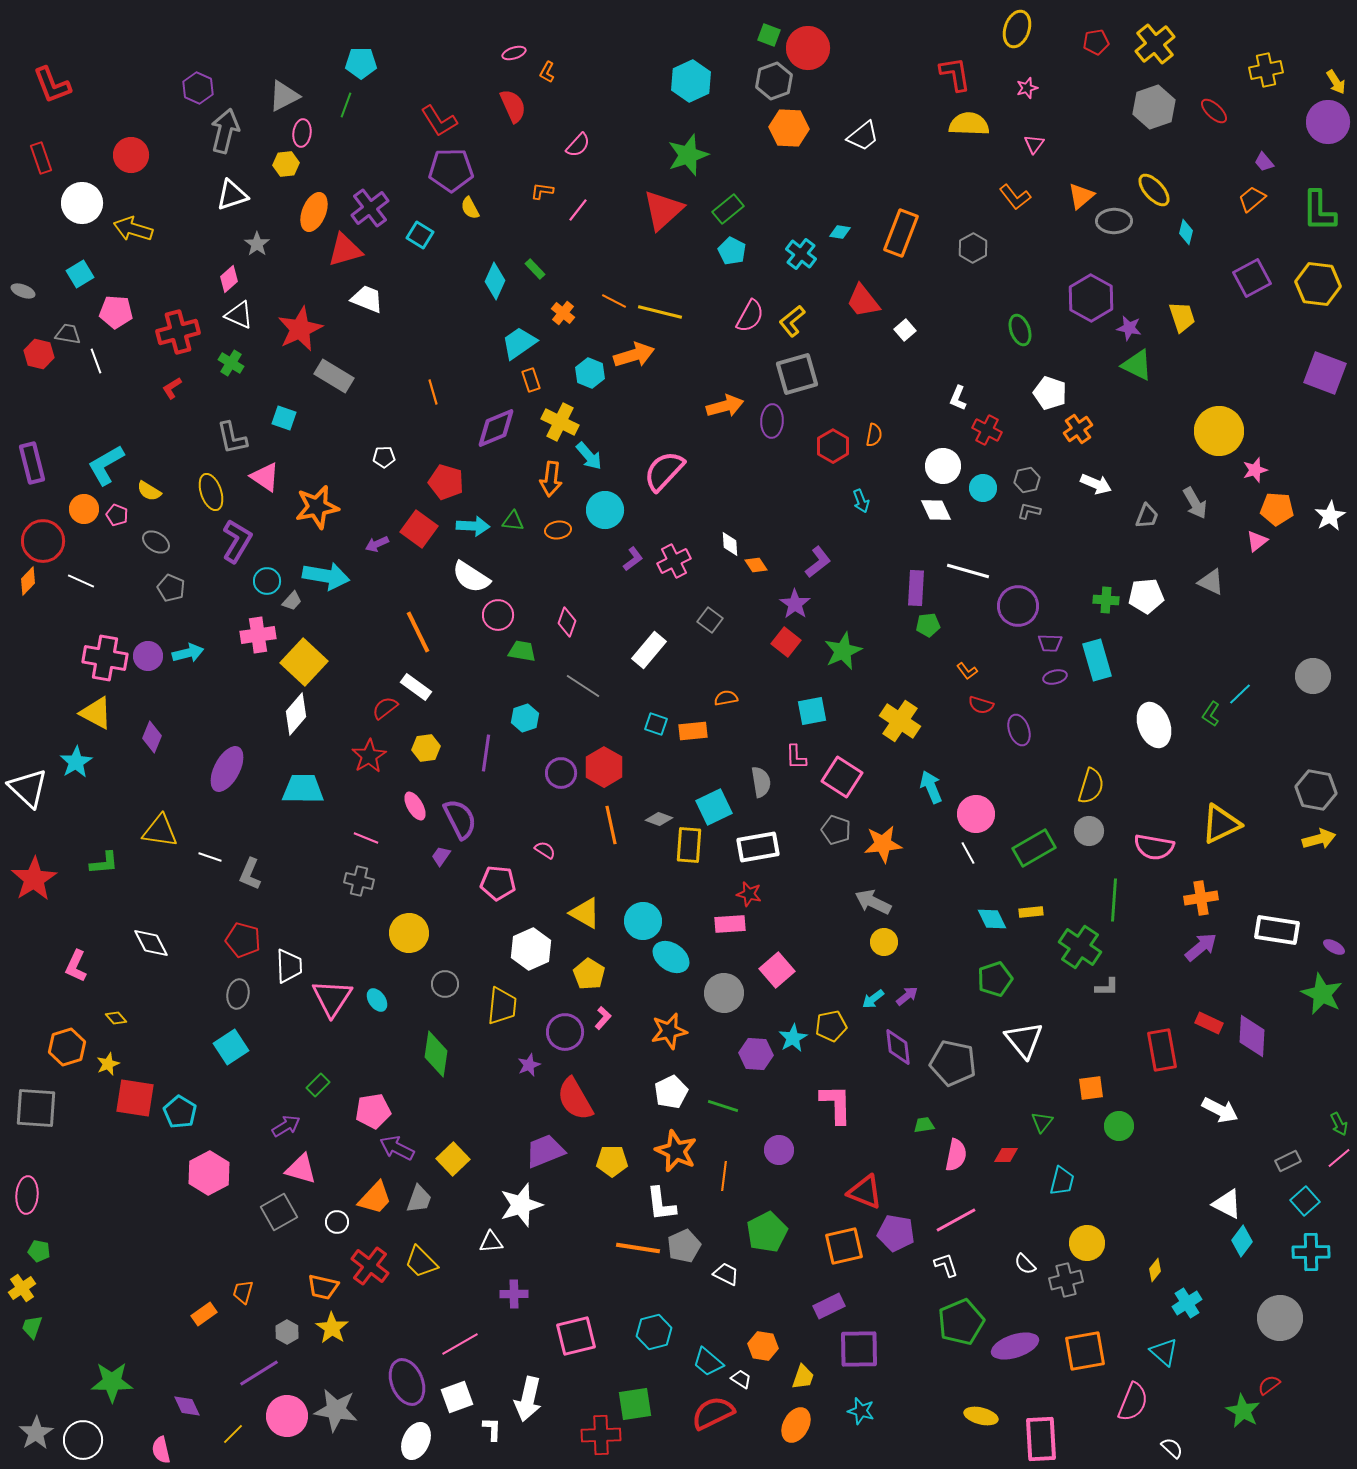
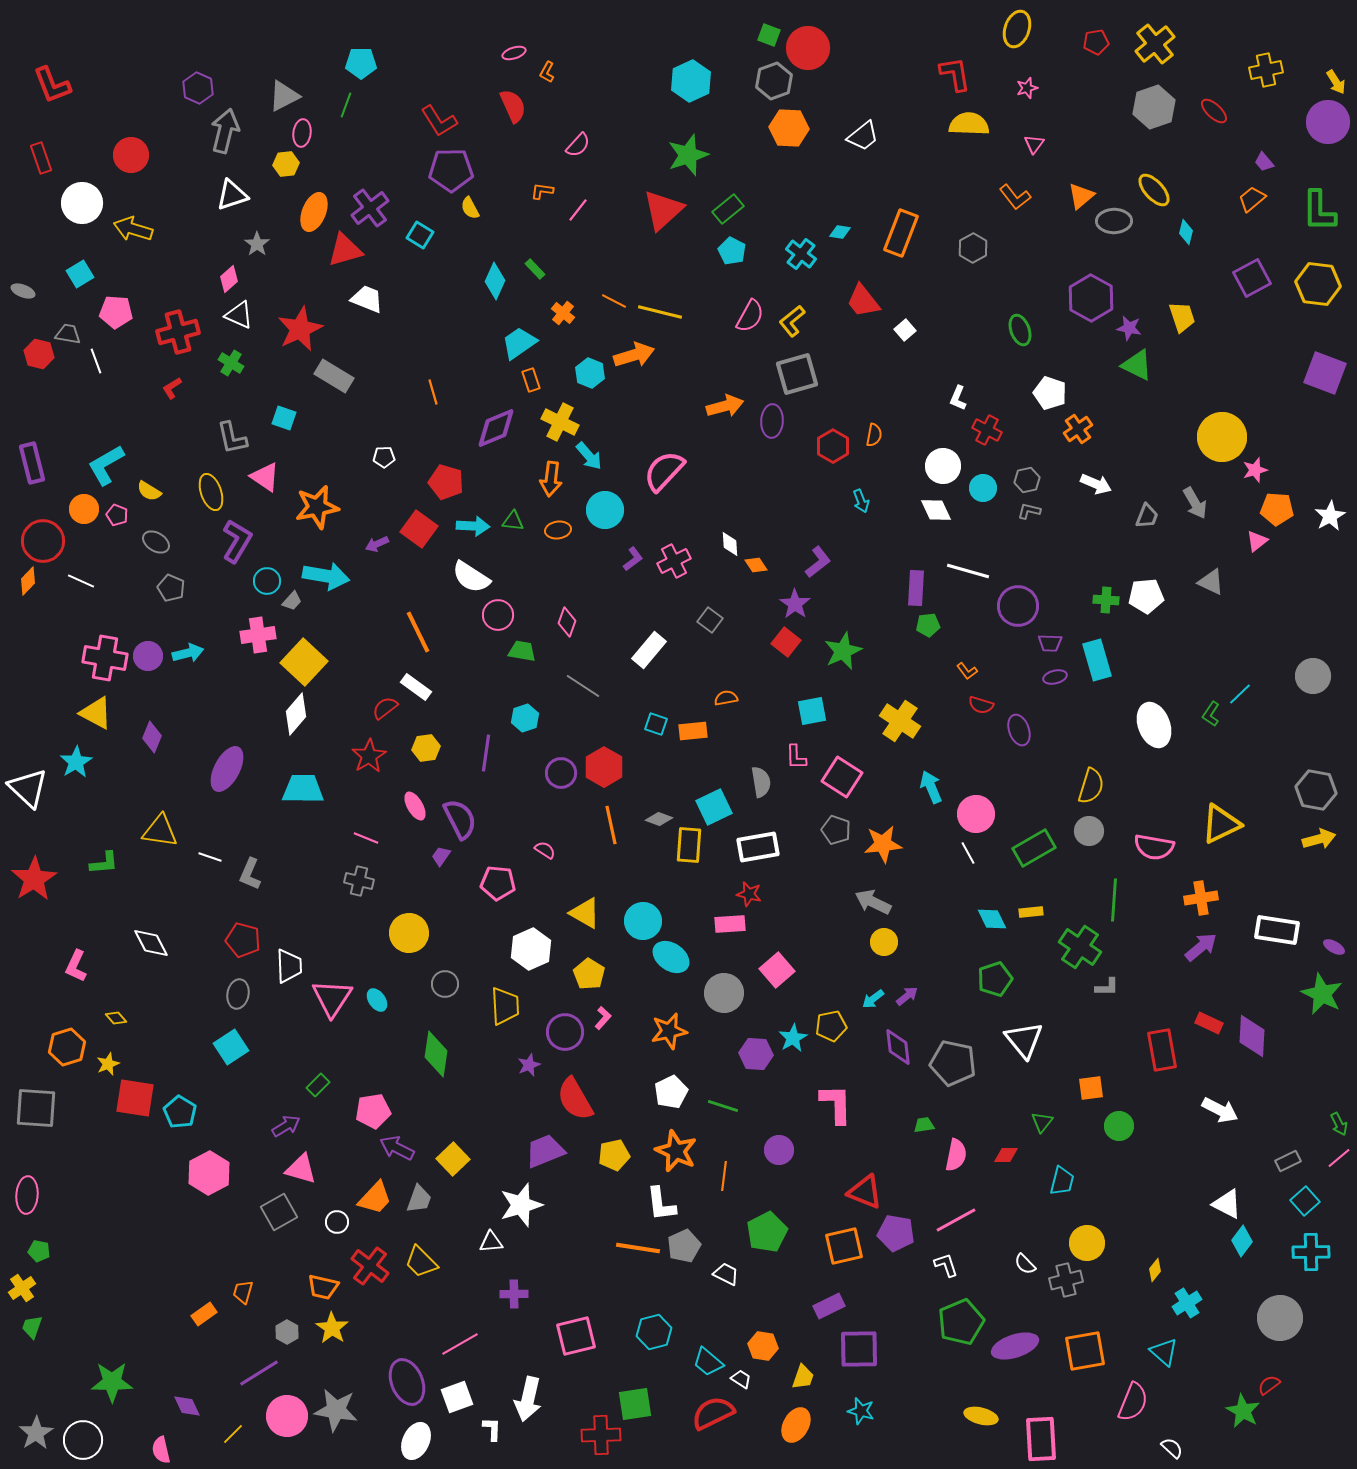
yellow circle at (1219, 431): moved 3 px right, 6 px down
yellow trapezoid at (502, 1006): moved 3 px right; rotated 9 degrees counterclockwise
yellow pentagon at (612, 1161): moved 2 px right, 6 px up; rotated 12 degrees counterclockwise
